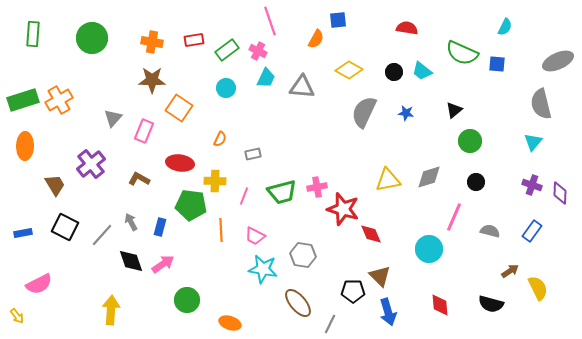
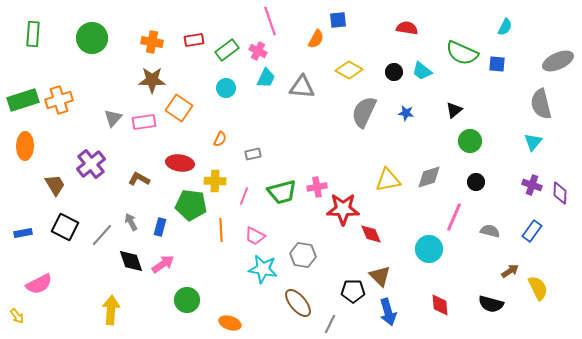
orange cross at (59, 100): rotated 12 degrees clockwise
pink rectangle at (144, 131): moved 9 px up; rotated 60 degrees clockwise
red star at (343, 209): rotated 16 degrees counterclockwise
